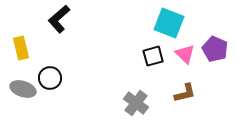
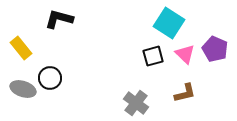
black L-shape: rotated 56 degrees clockwise
cyan square: rotated 12 degrees clockwise
yellow rectangle: rotated 25 degrees counterclockwise
